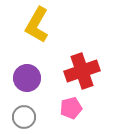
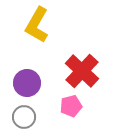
red cross: rotated 28 degrees counterclockwise
purple circle: moved 5 px down
pink pentagon: moved 2 px up
